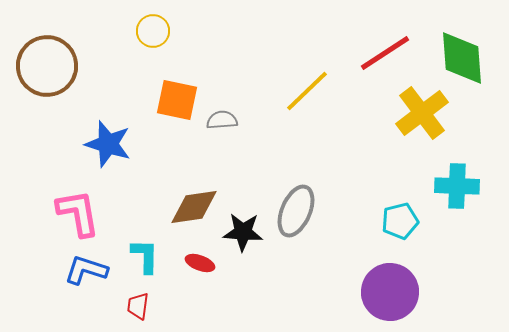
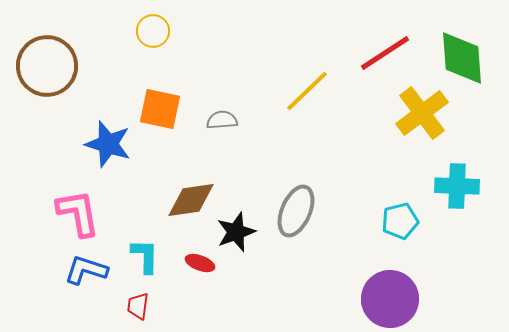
orange square: moved 17 px left, 9 px down
brown diamond: moved 3 px left, 7 px up
black star: moved 7 px left; rotated 24 degrees counterclockwise
purple circle: moved 7 px down
